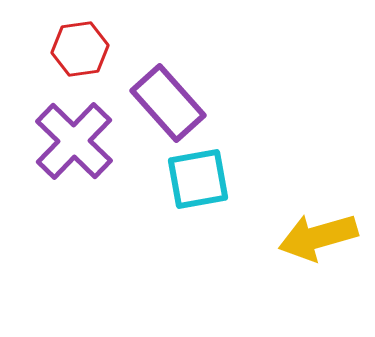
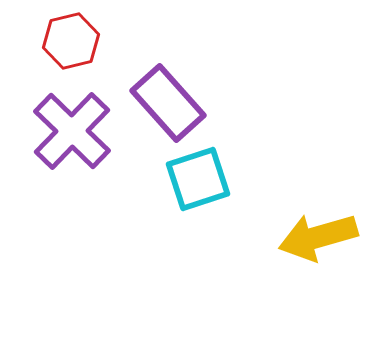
red hexagon: moved 9 px left, 8 px up; rotated 6 degrees counterclockwise
purple cross: moved 2 px left, 10 px up
cyan square: rotated 8 degrees counterclockwise
